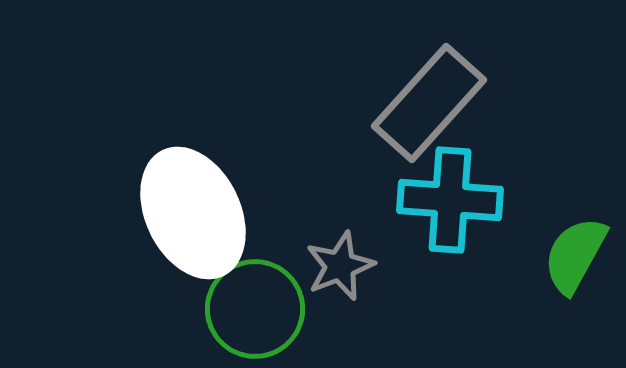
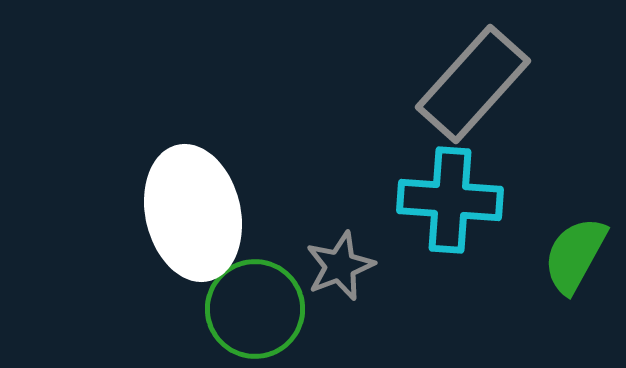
gray rectangle: moved 44 px right, 19 px up
white ellipse: rotated 13 degrees clockwise
